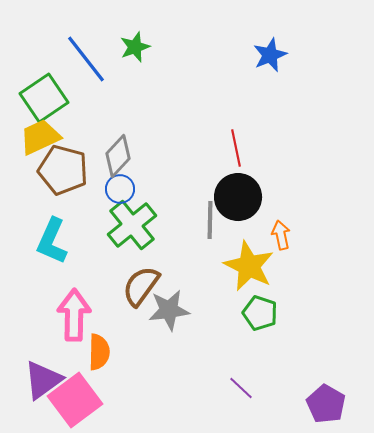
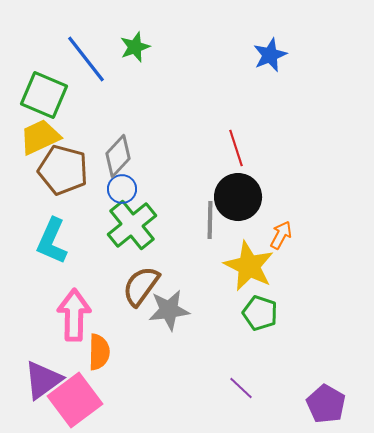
green square: moved 3 px up; rotated 33 degrees counterclockwise
red line: rotated 6 degrees counterclockwise
blue circle: moved 2 px right
orange arrow: rotated 40 degrees clockwise
